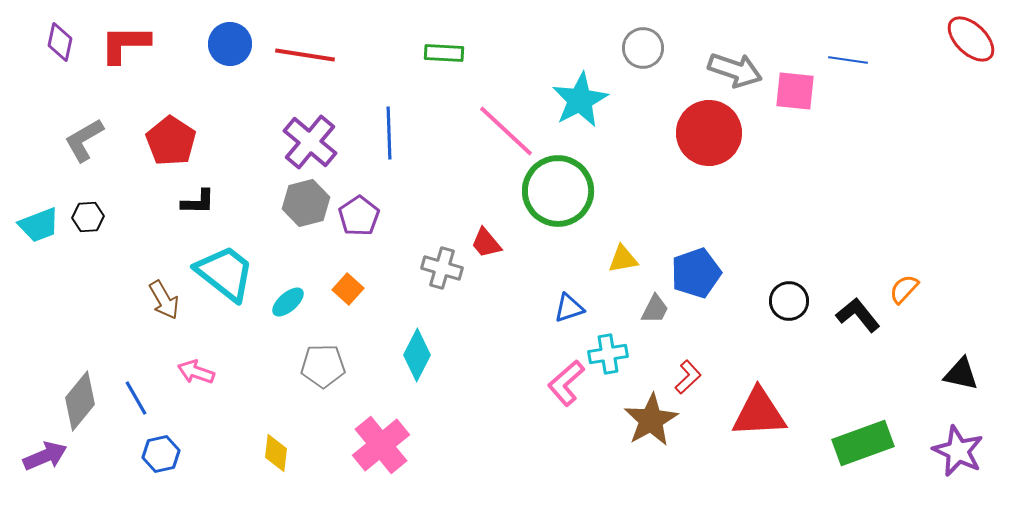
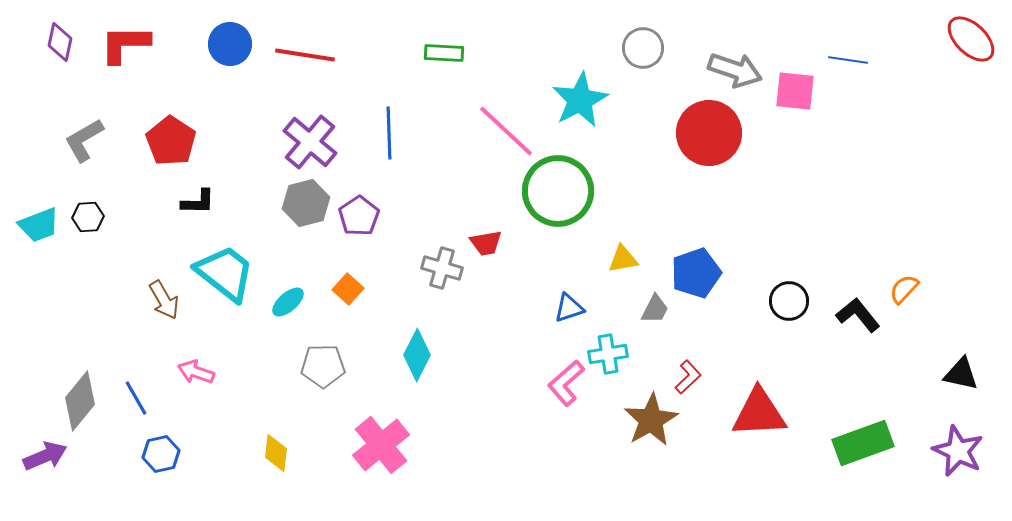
red trapezoid at (486, 243): rotated 60 degrees counterclockwise
